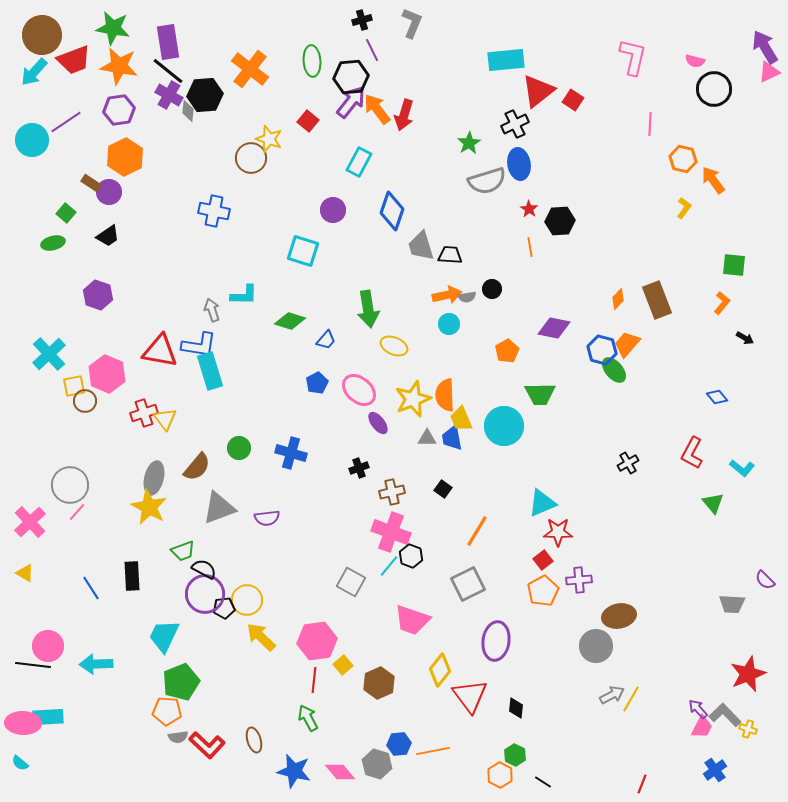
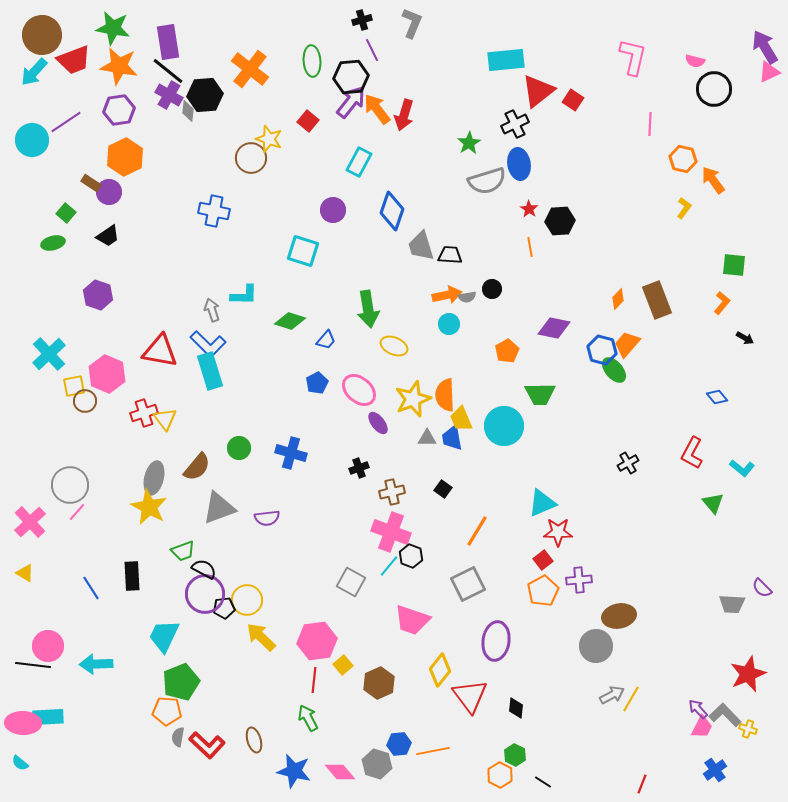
blue L-shape at (199, 345): moved 9 px right, 1 px up; rotated 36 degrees clockwise
purple semicircle at (765, 580): moved 3 px left, 8 px down
gray semicircle at (178, 737): rotated 108 degrees clockwise
